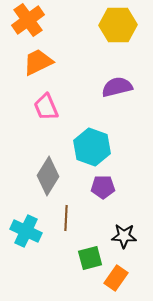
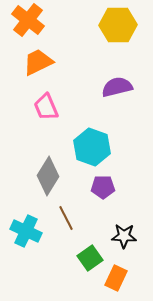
orange cross: rotated 16 degrees counterclockwise
brown line: rotated 30 degrees counterclockwise
green square: rotated 20 degrees counterclockwise
orange rectangle: rotated 10 degrees counterclockwise
